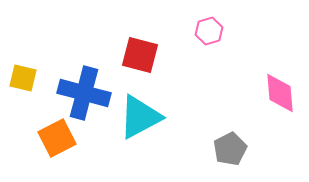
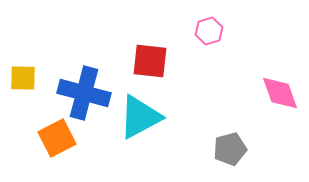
red square: moved 10 px right, 6 px down; rotated 9 degrees counterclockwise
yellow square: rotated 12 degrees counterclockwise
pink diamond: rotated 15 degrees counterclockwise
gray pentagon: rotated 12 degrees clockwise
